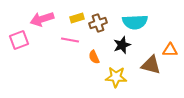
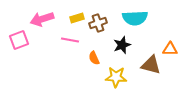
cyan semicircle: moved 4 px up
orange triangle: moved 1 px up
orange semicircle: moved 1 px down
